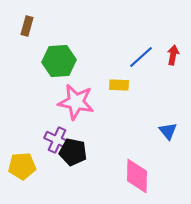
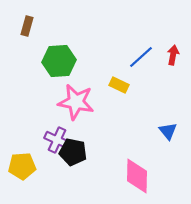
yellow rectangle: rotated 24 degrees clockwise
